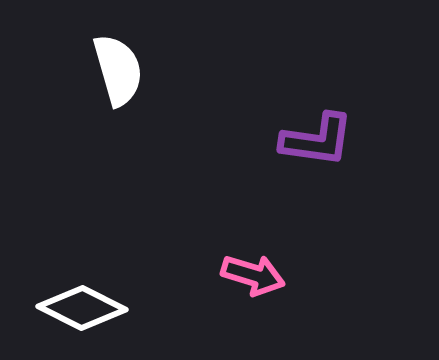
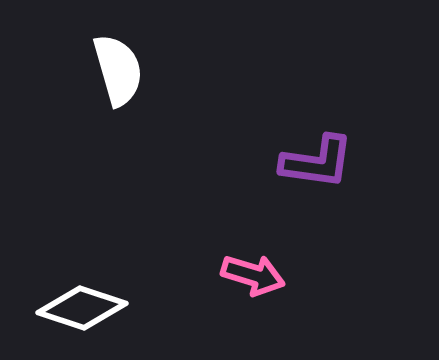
purple L-shape: moved 22 px down
white diamond: rotated 8 degrees counterclockwise
